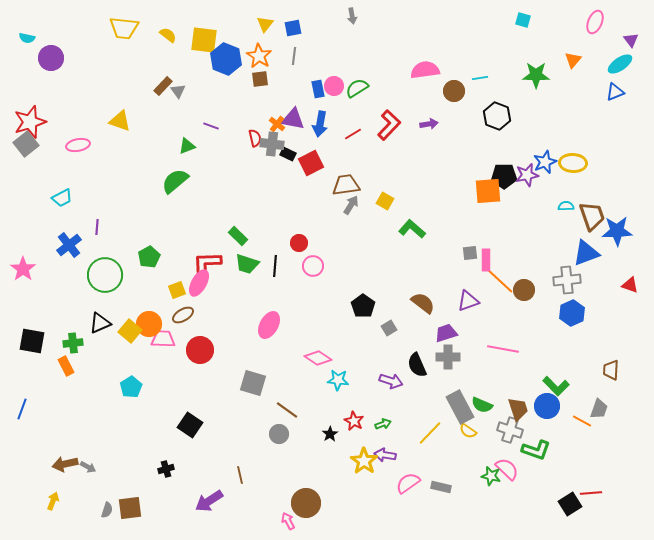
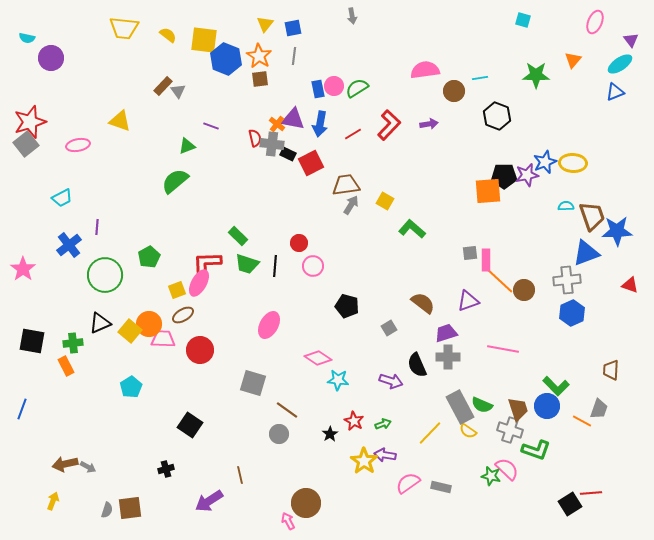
black pentagon at (363, 306): moved 16 px left; rotated 20 degrees counterclockwise
